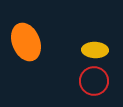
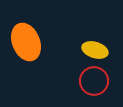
yellow ellipse: rotated 15 degrees clockwise
